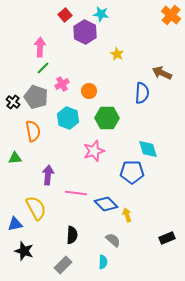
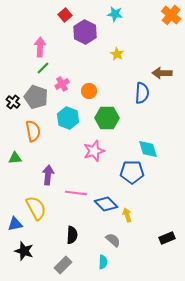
cyan star: moved 14 px right
brown arrow: rotated 24 degrees counterclockwise
